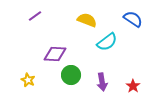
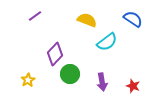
purple diamond: rotated 50 degrees counterclockwise
green circle: moved 1 px left, 1 px up
yellow star: rotated 16 degrees clockwise
red star: rotated 16 degrees counterclockwise
